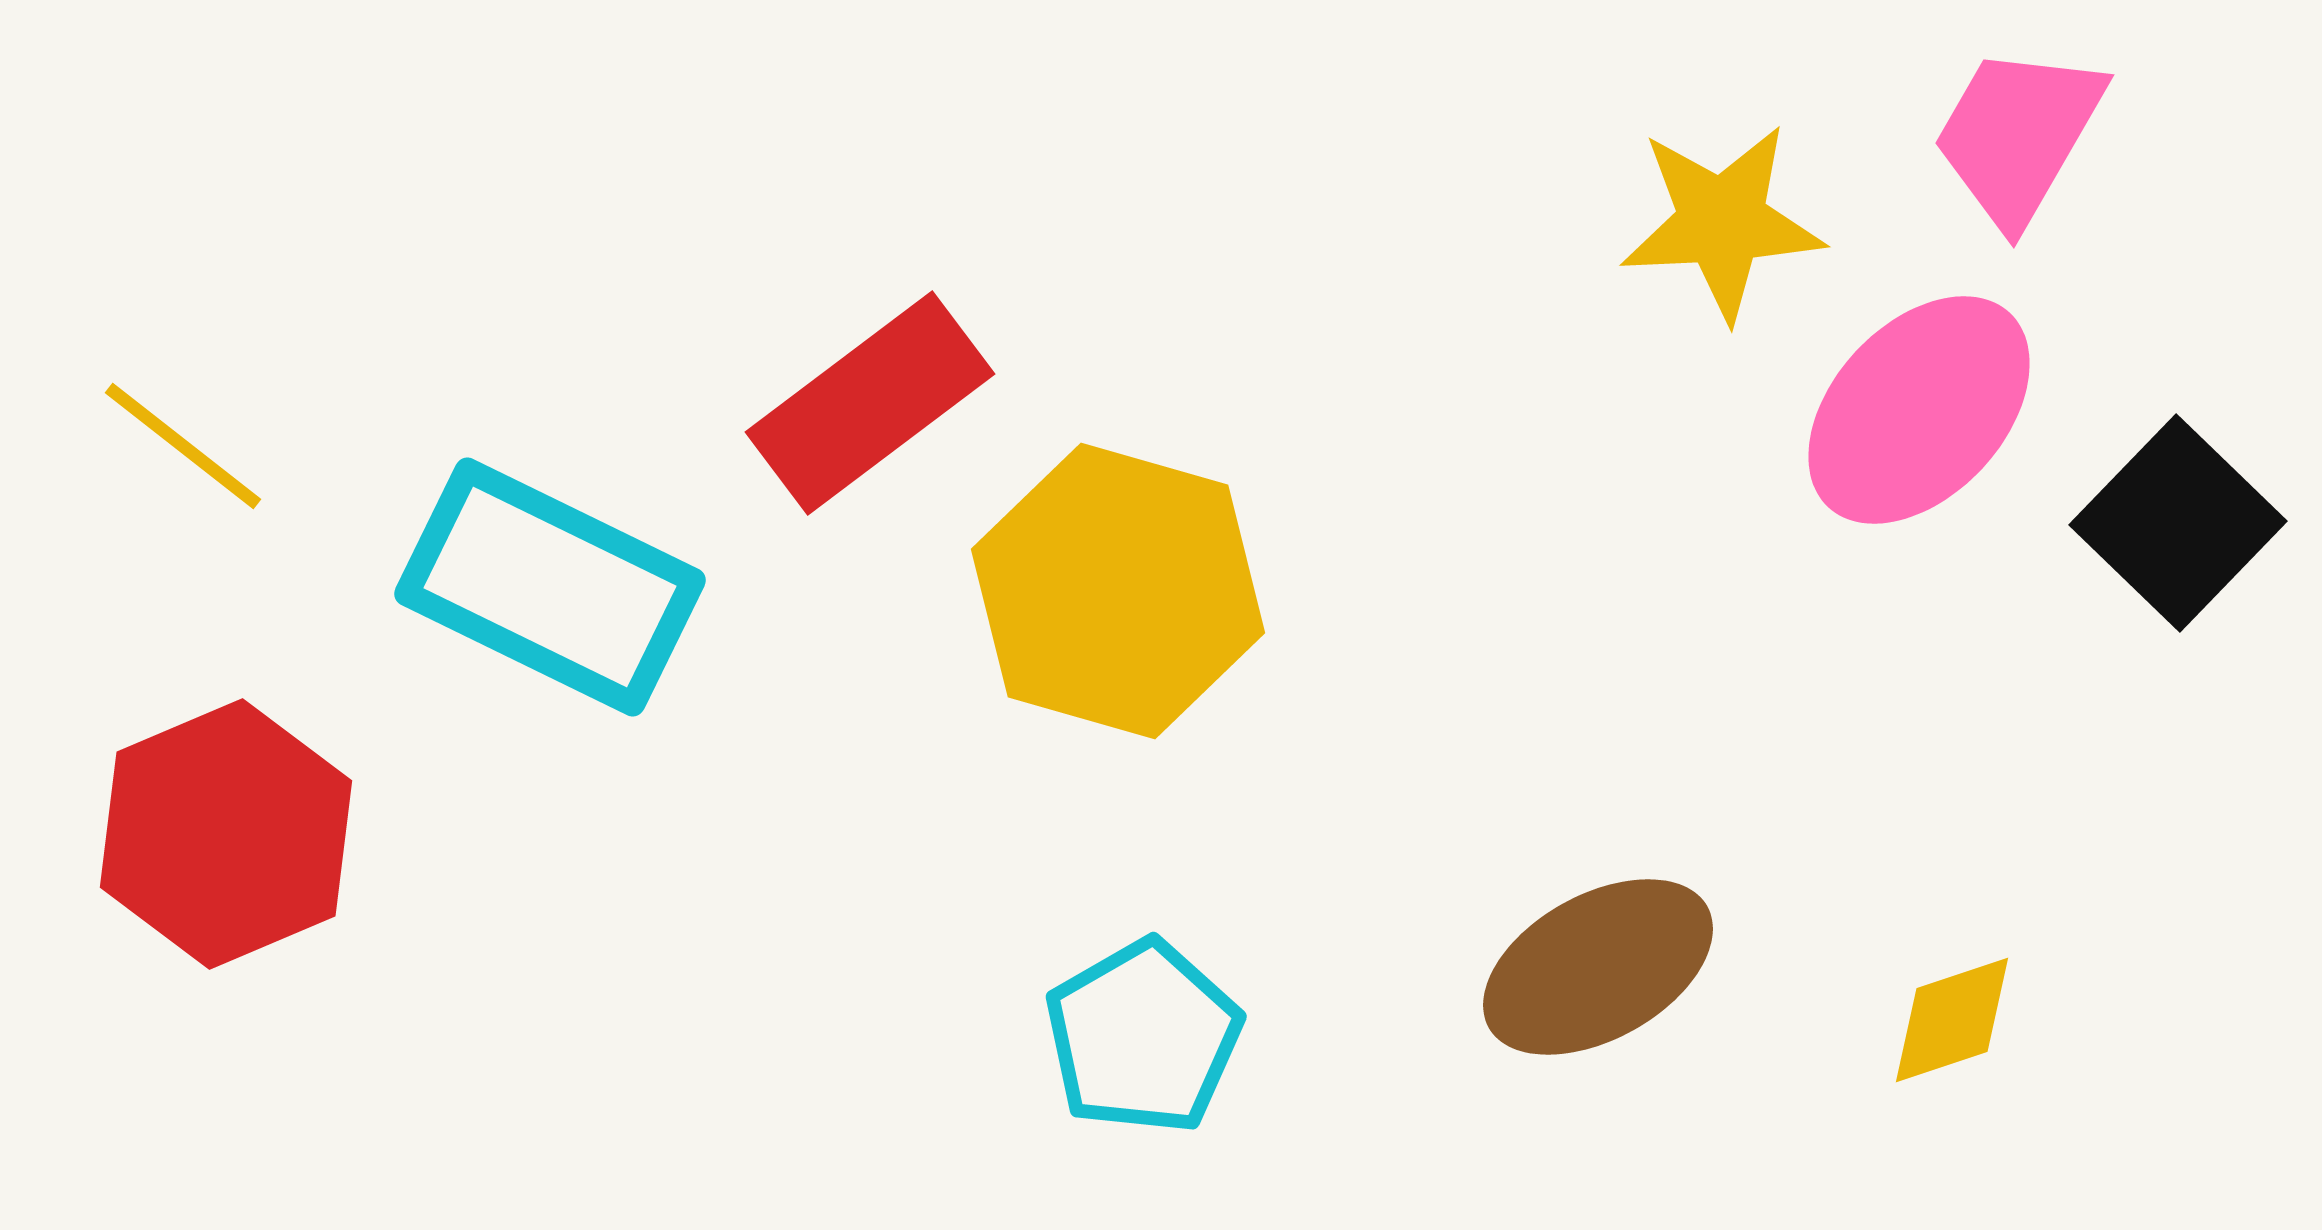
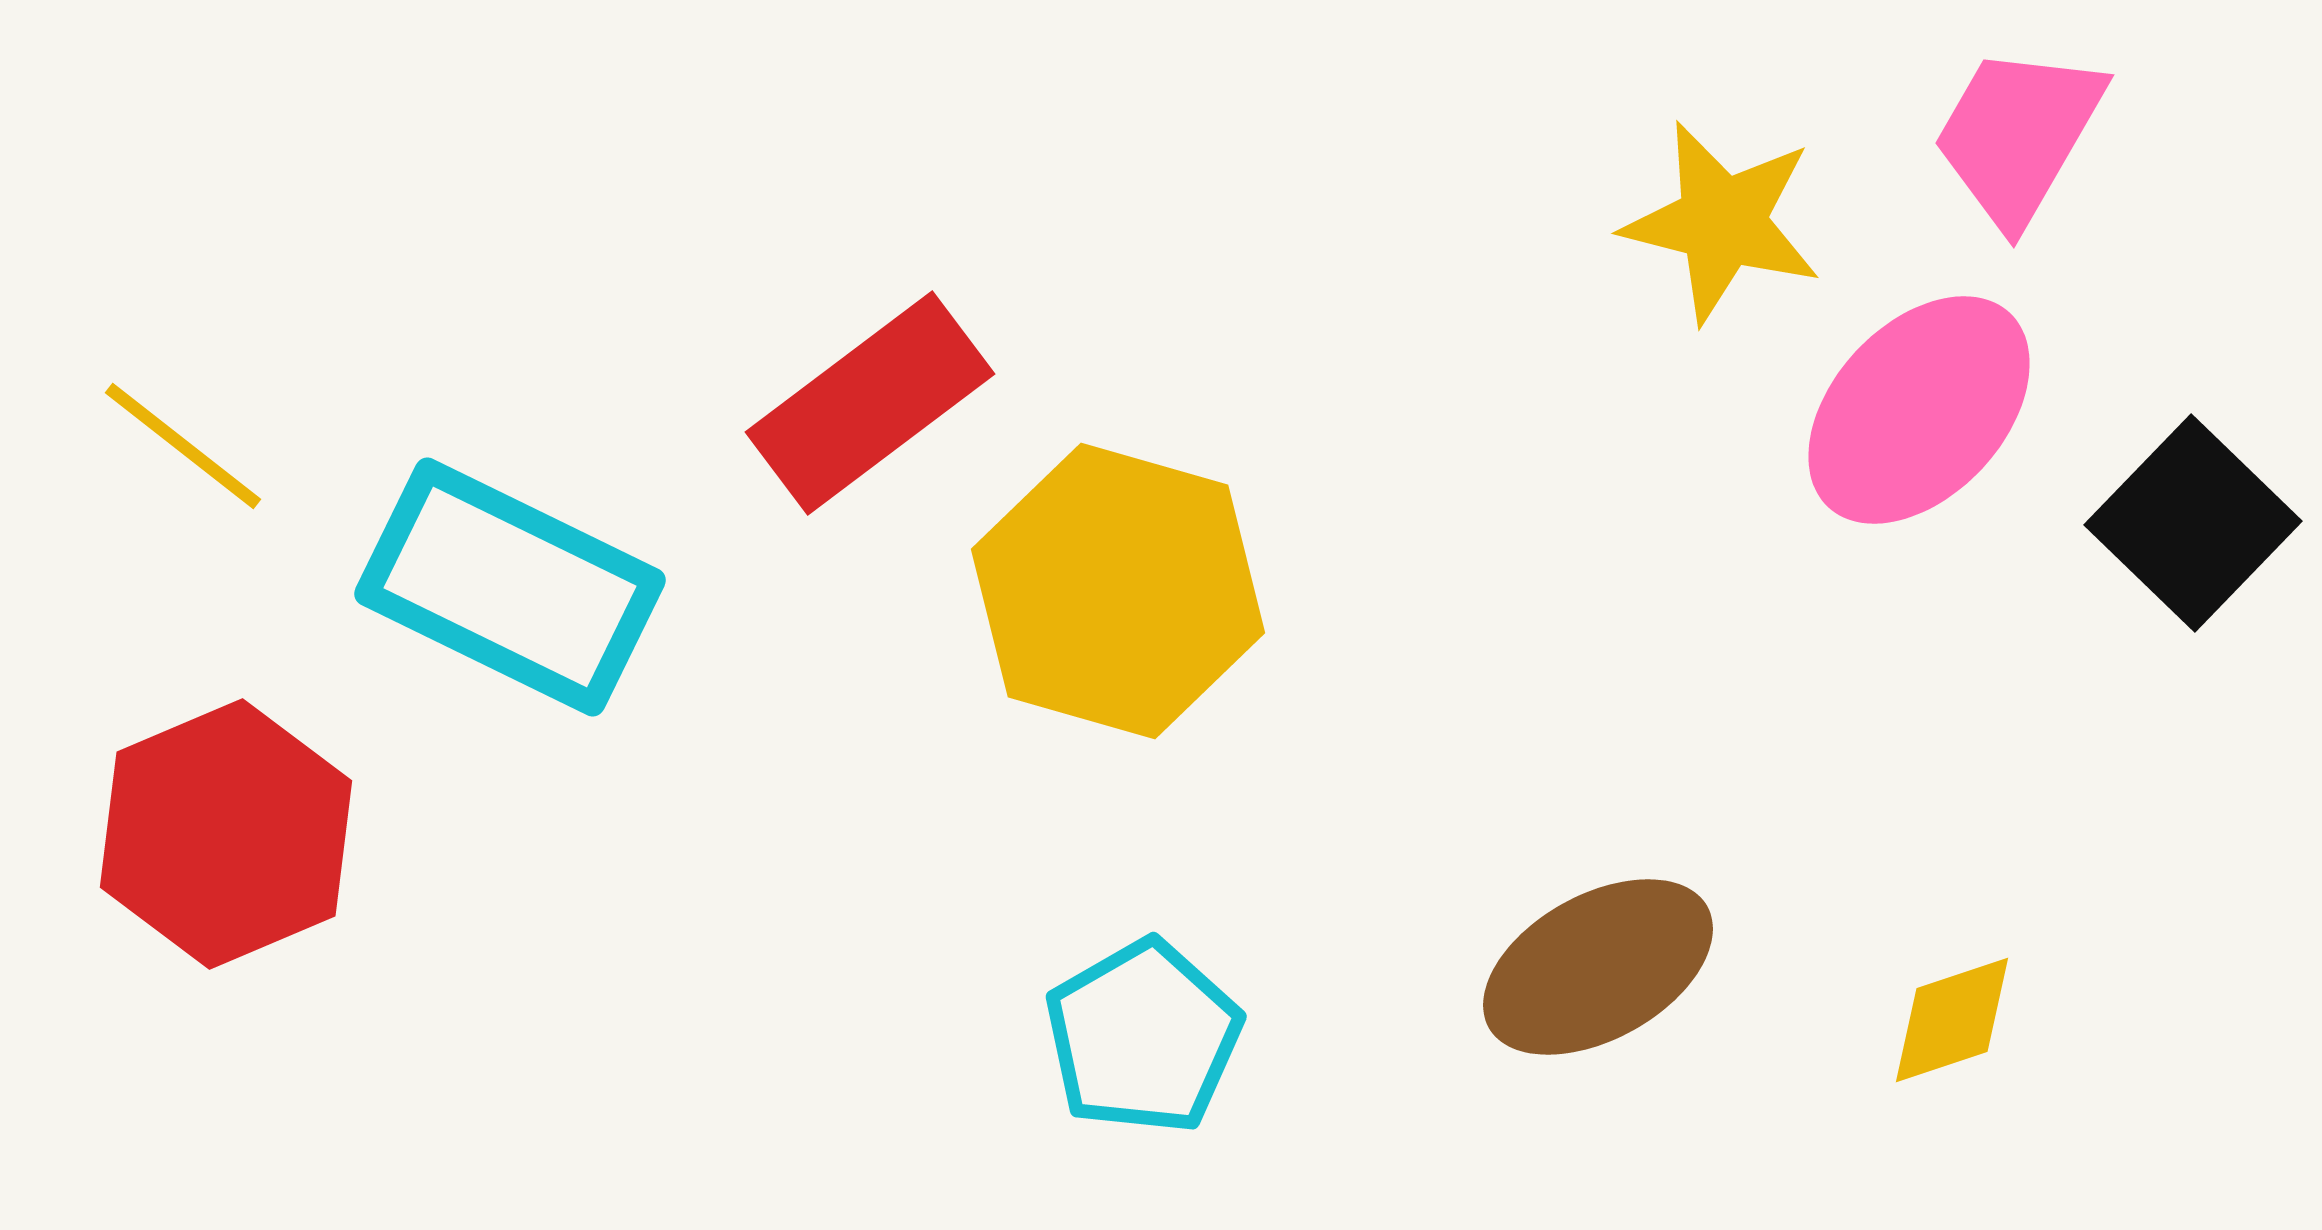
yellow star: rotated 17 degrees clockwise
black square: moved 15 px right
cyan rectangle: moved 40 px left
